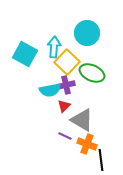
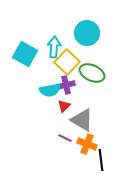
purple line: moved 2 px down
